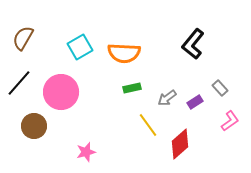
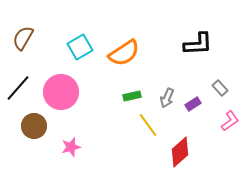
black L-shape: moved 5 px right; rotated 132 degrees counterclockwise
orange semicircle: rotated 36 degrees counterclockwise
black line: moved 1 px left, 5 px down
green rectangle: moved 8 px down
gray arrow: rotated 30 degrees counterclockwise
purple rectangle: moved 2 px left, 2 px down
red diamond: moved 8 px down
pink star: moved 15 px left, 5 px up
